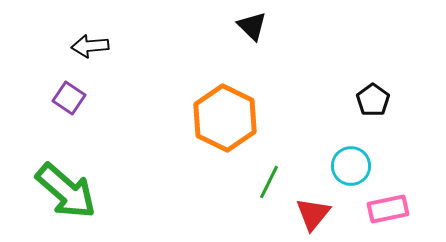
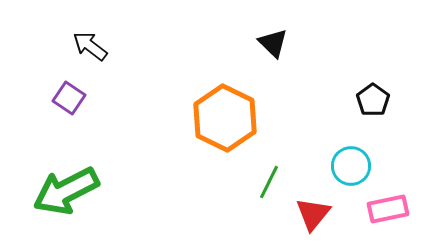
black triangle: moved 21 px right, 17 px down
black arrow: rotated 42 degrees clockwise
green arrow: rotated 112 degrees clockwise
